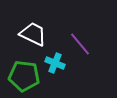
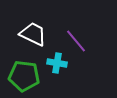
purple line: moved 4 px left, 3 px up
cyan cross: moved 2 px right; rotated 12 degrees counterclockwise
